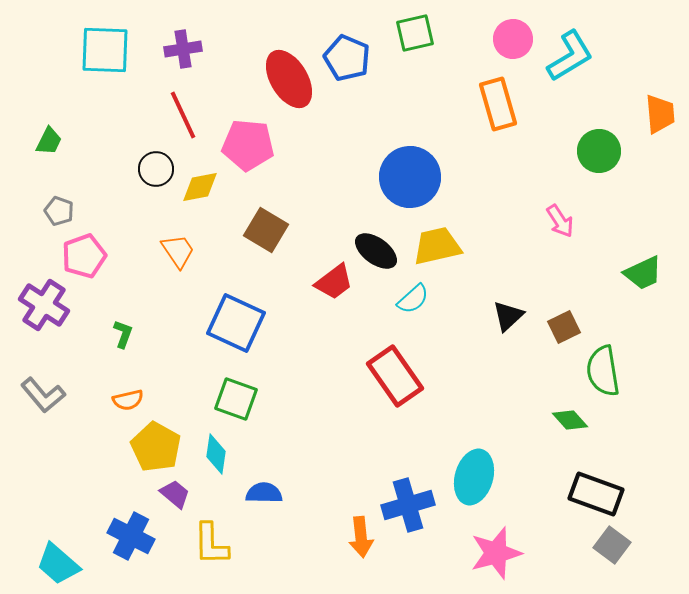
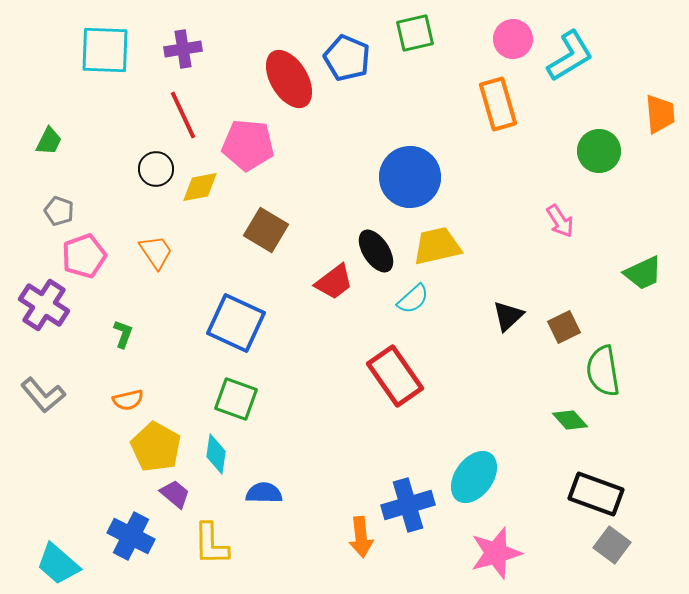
orange trapezoid at (178, 251): moved 22 px left, 1 px down
black ellipse at (376, 251): rotated 21 degrees clockwise
cyan ellipse at (474, 477): rotated 20 degrees clockwise
